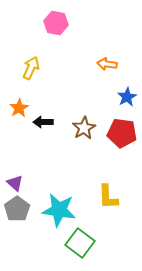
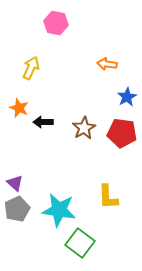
orange star: rotated 18 degrees counterclockwise
gray pentagon: rotated 10 degrees clockwise
